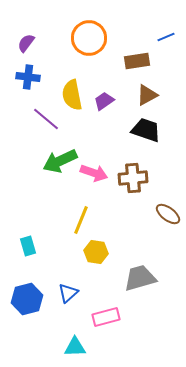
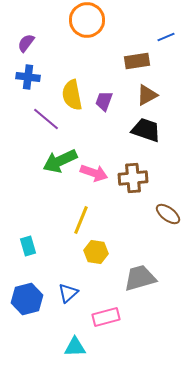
orange circle: moved 2 px left, 18 px up
purple trapezoid: rotated 35 degrees counterclockwise
